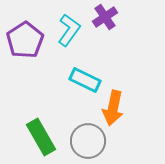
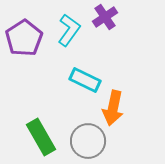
purple pentagon: moved 1 px left, 2 px up
